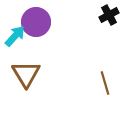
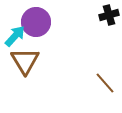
black cross: rotated 12 degrees clockwise
brown triangle: moved 1 px left, 13 px up
brown line: rotated 25 degrees counterclockwise
